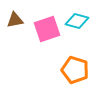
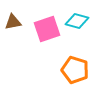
brown triangle: moved 2 px left, 2 px down
